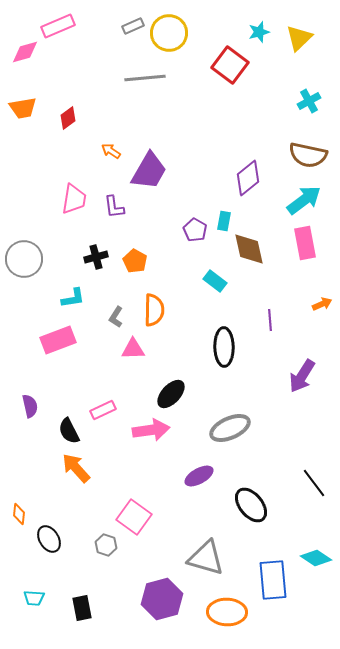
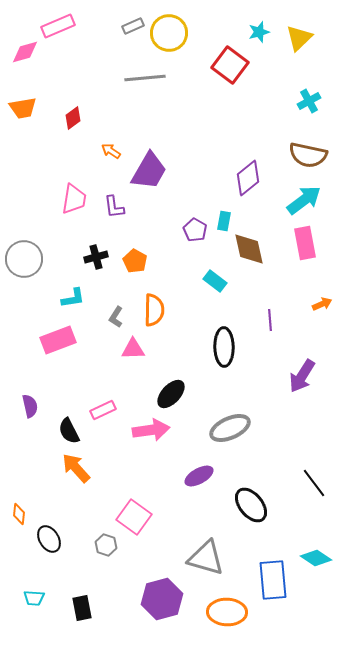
red diamond at (68, 118): moved 5 px right
